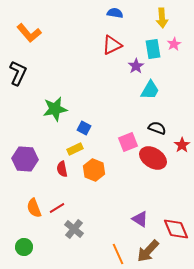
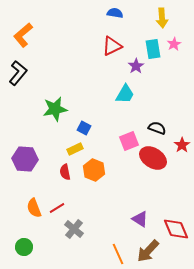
orange L-shape: moved 6 px left, 2 px down; rotated 90 degrees clockwise
red triangle: moved 1 px down
black L-shape: rotated 15 degrees clockwise
cyan trapezoid: moved 25 px left, 4 px down
pink square: moved 1 px right, 1 px up
red semicircle: moved 3 px right, 3 px down
